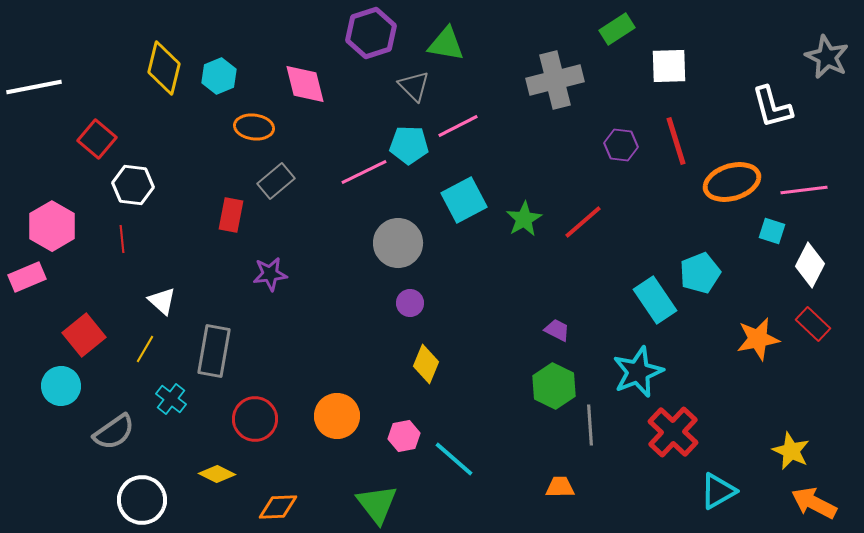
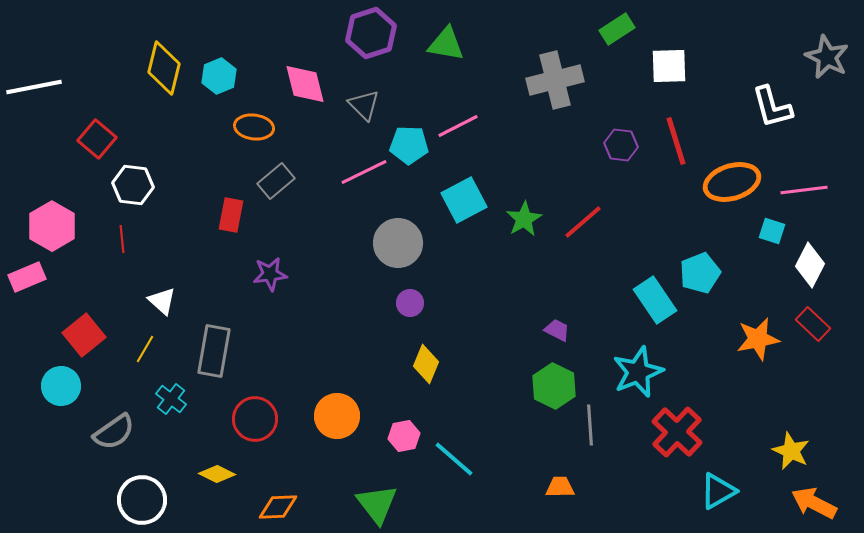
gray triangle at (414, 86): moved 50 px left, 19 px down
red cross at (673, 432): moved 4 px right
